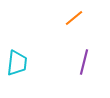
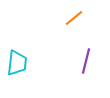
purple line: moved 2 px right, 1 px up
